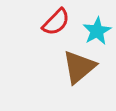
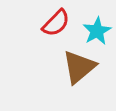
red semicircle: moved 1 px down
